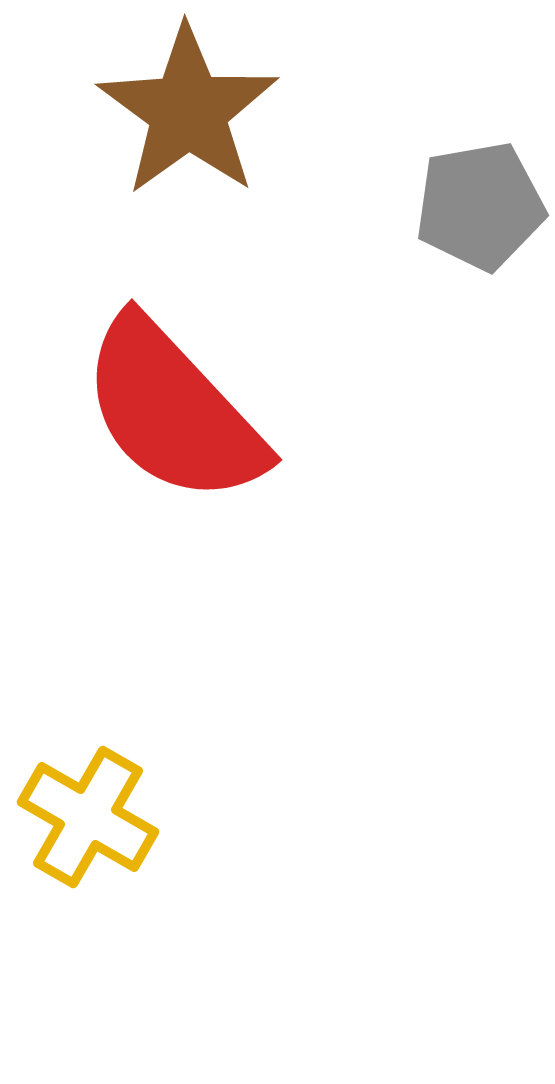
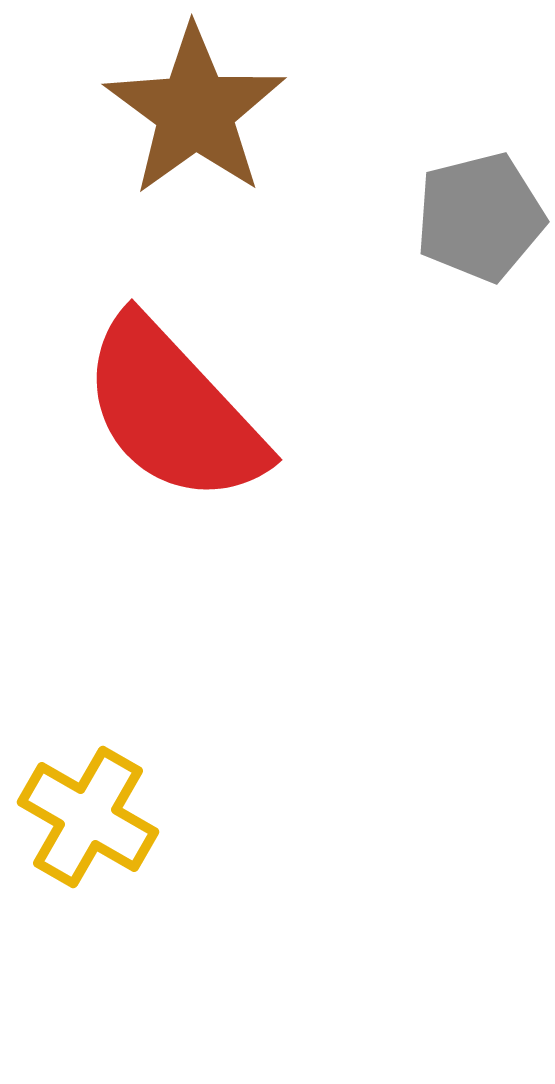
brown star: moved 7 px right
gray pentagon: moved 11 px down; rotated 4 degrees counterclockwise
